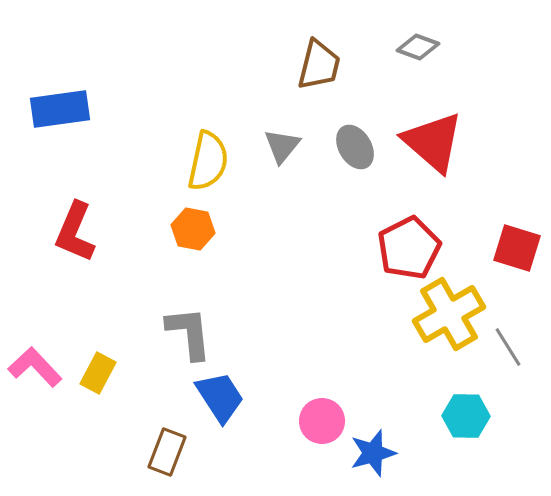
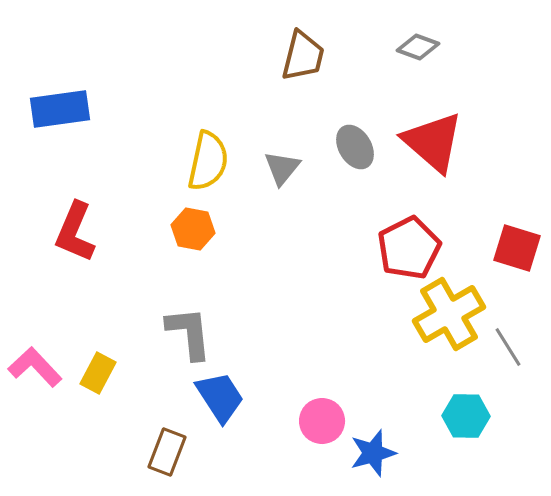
brown trapezoid: moved 16 px left, 9 px up
gray triangle: moved 22 px down
